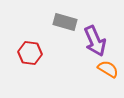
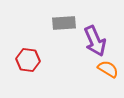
gray rectangle: moved 1 px left, 1 px down; rotated 20 degrees counterclockwise
red hexagon: moved 2 px left, 7 px down
